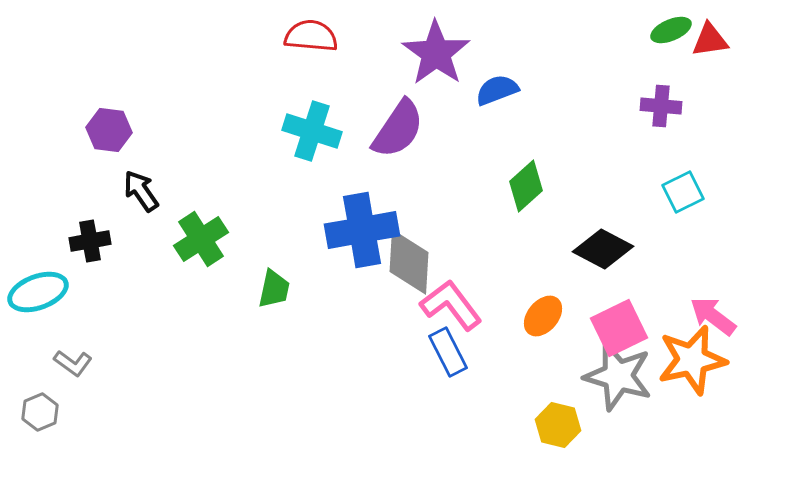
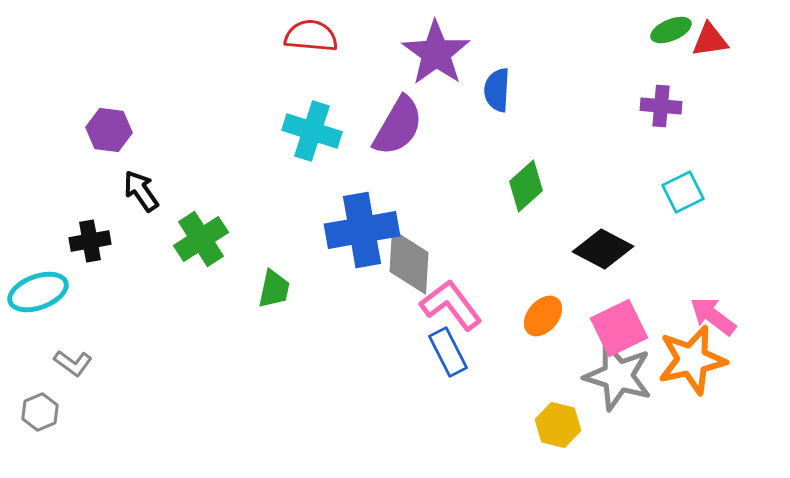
blue semicircle: rotated 66 degrees counterclockwise
purple semicircle: moved 3 px up; rotated 4 degrees counterclockwise
